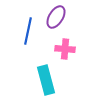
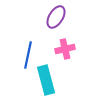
blue line: moved 24 px down
pink cross: rotated 18 degrees counterclockwise
